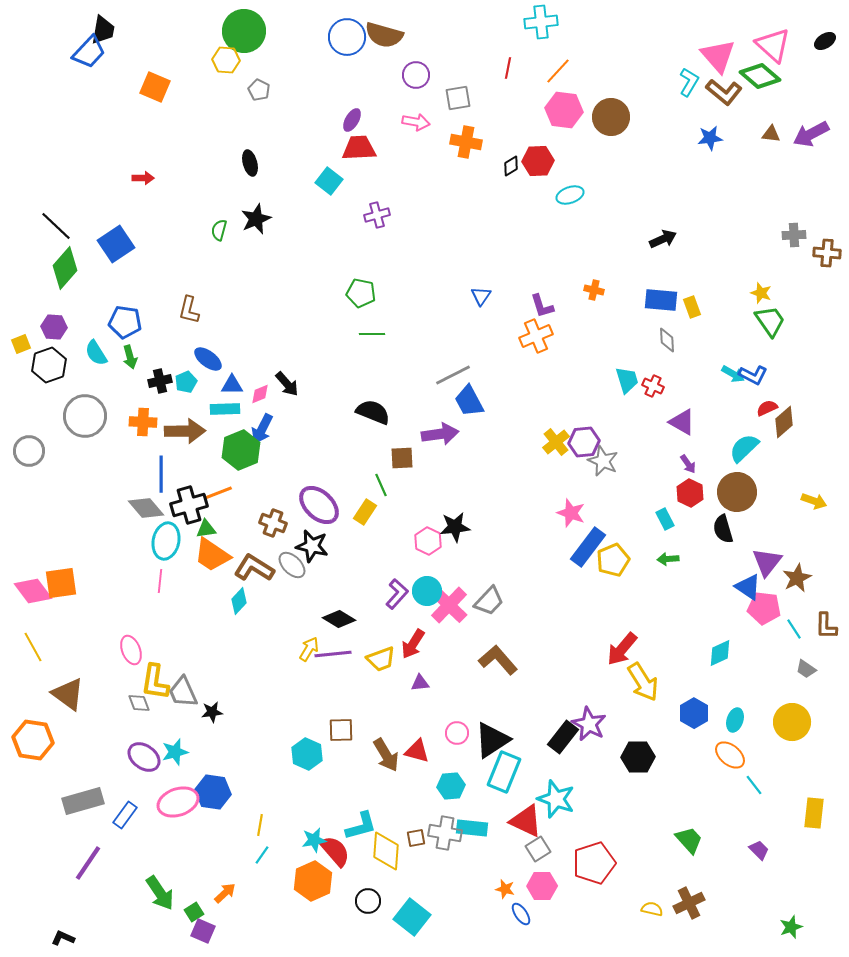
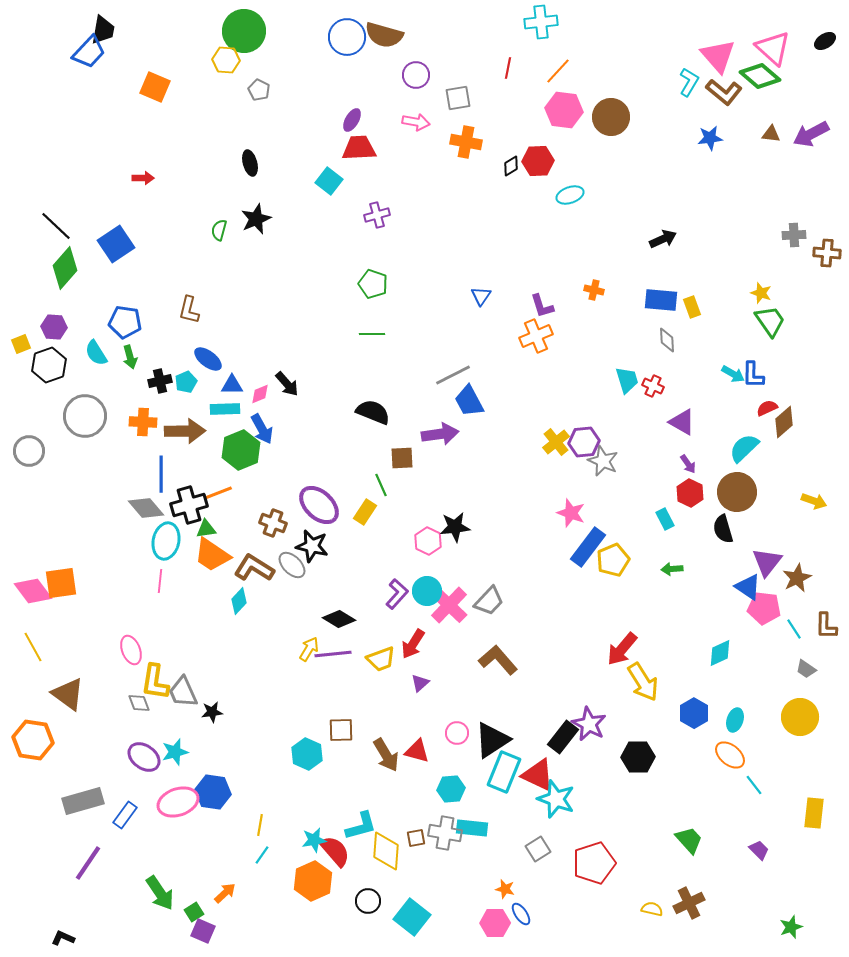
pink triangle at (773, 45): moved 3 px down
green pentagon at (361, 293): moved 12 px right, 9 px up; rotated 8 degrees clockwise
blue L-shape at (753, 375): rotated 64 degrees clockwise
blue arrow at (262, 429): rotated 56 degrees counterclockwise
green arrow at (668, 559): moved 4 px right, 10 px down
purple triangle at (420, 683): rotated 36 degrees counterclockwise
yellow circle at (792, 722): moved 8 px right, 5 px up
cyan hexagon at (451, 786): moved 3 px down
red triangle at (526, 821): moved 12 px right, 46 px up
pink hexagon at (542, 886): moved 47 px left, 37 px down
